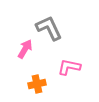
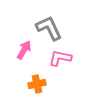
pink arrow: moved 1 px left, 1 px down
pink L-shape: moved 9 px left, 9 px up
